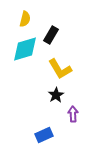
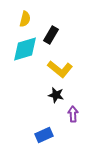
yellow L-shape: rotated 20 degrees counterclockwise
black star: rotated 28 degrees counterclockwise
